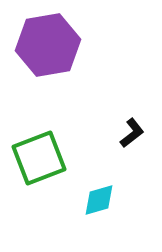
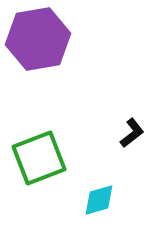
purple hexagon: moved 10 px left, 6 px up
